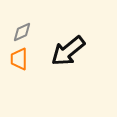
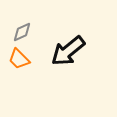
orange trapezoid: rotated 45 degrees counterclockwise
